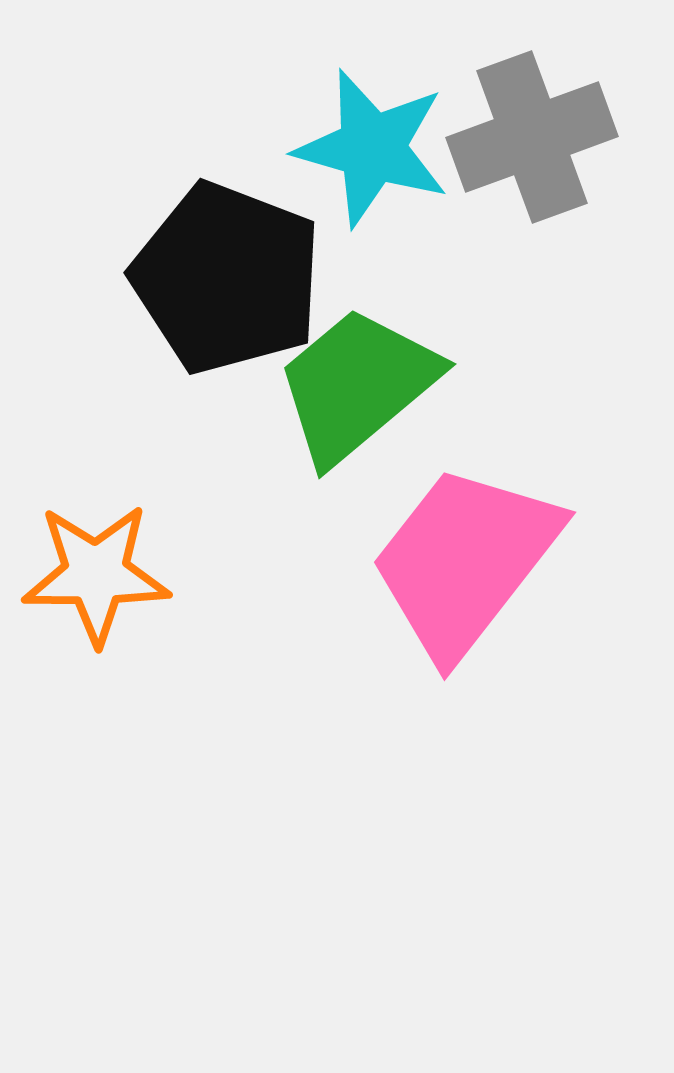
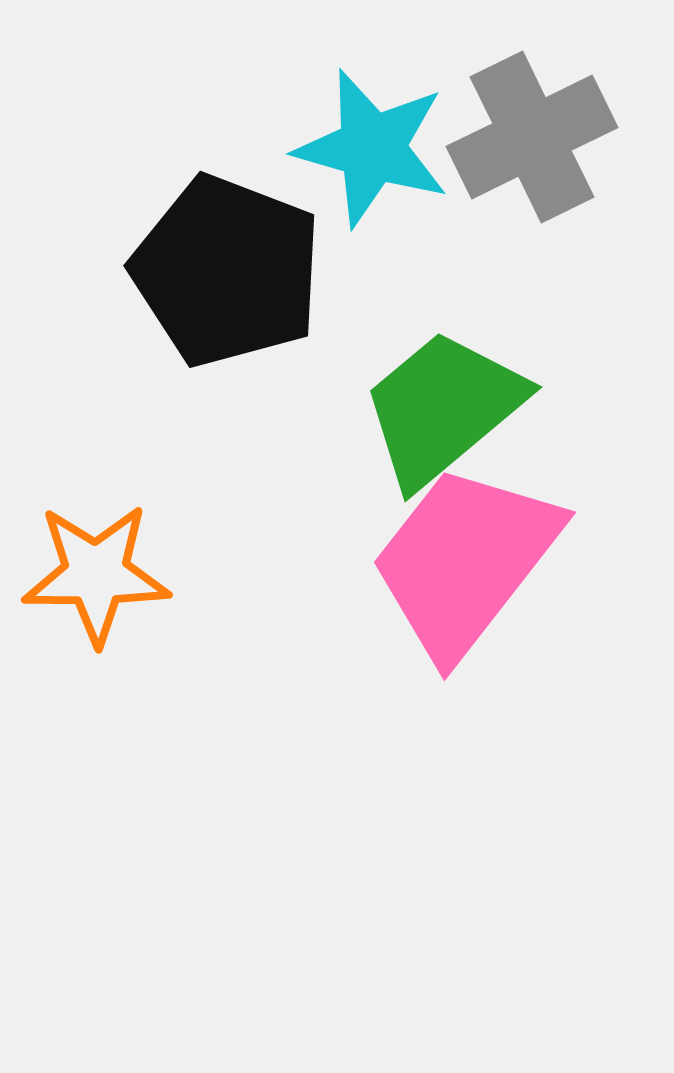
gray cross: rotated 6 degrees counterclockwise
black pentagon: moved 7 px up
green trapezoid: moved 86 px right, 23 px down
